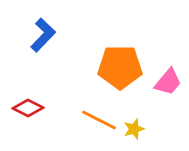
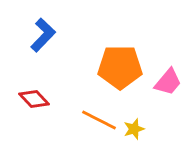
red diamond: moved 6 px right, 9 px up; rotated 20 degrees clockwise
